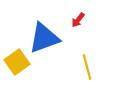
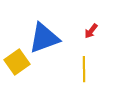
red arrow: moved 13 px right, 11 px down
yellow line: moved 3 px left, 2 px down; rotated 15 degrees clockwise
